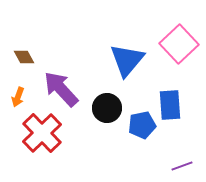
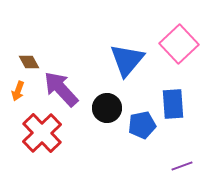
brown diamond: moved 5 px right, 5 px down
orange arrow: moved 6 px up
blue rectangle: moved 3 px right, 1 px up
